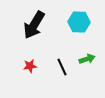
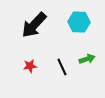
black arrow: rotated 12 degrees clockwise
